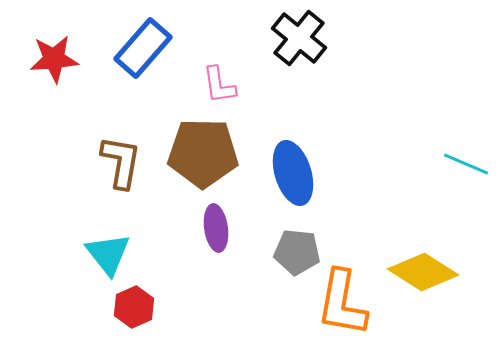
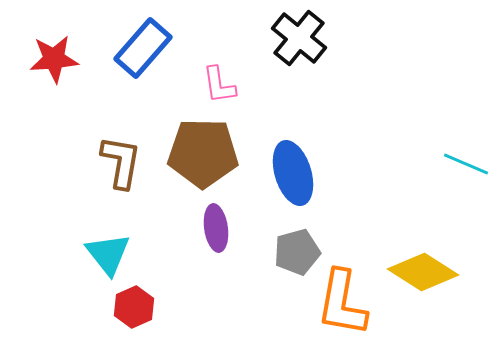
gray pentagon: rotated 21 degrees counterclockwise
